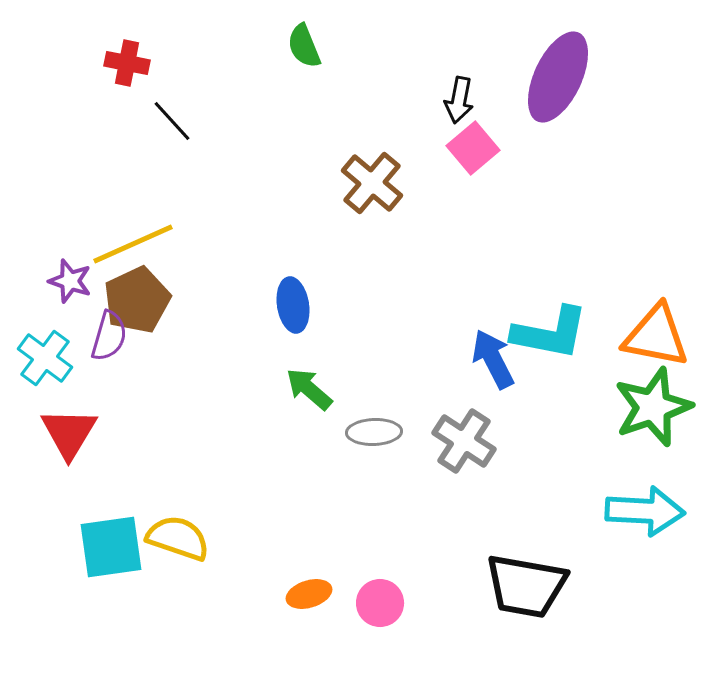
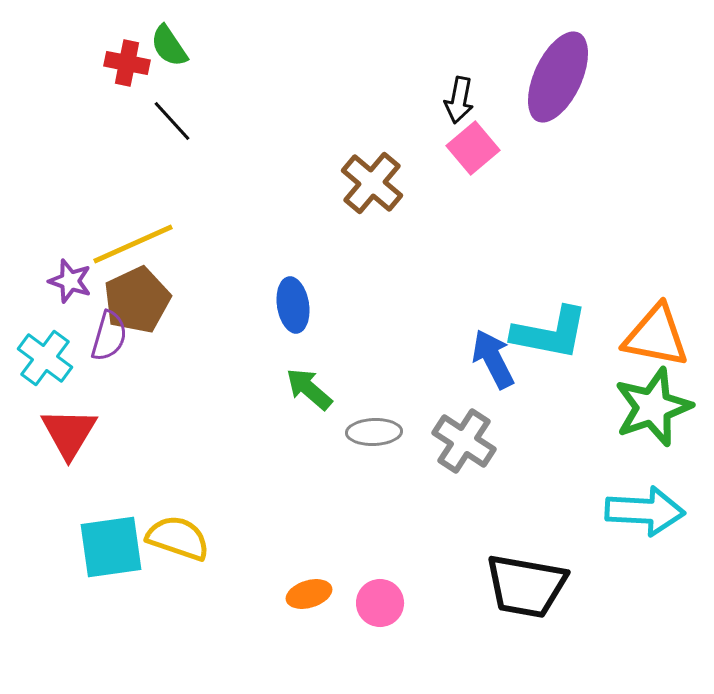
green semicircle: moved 135 px left; rotated 12 degrees counterclockwise
